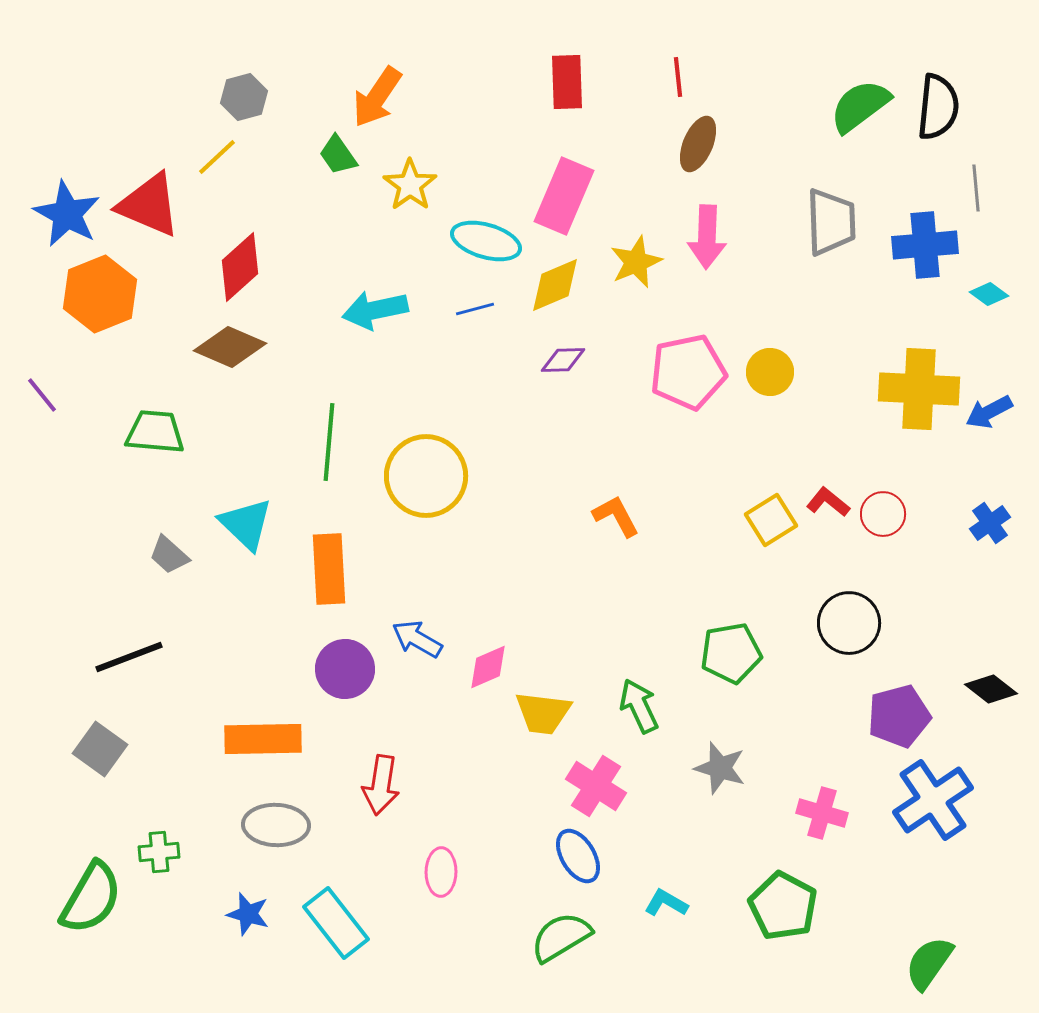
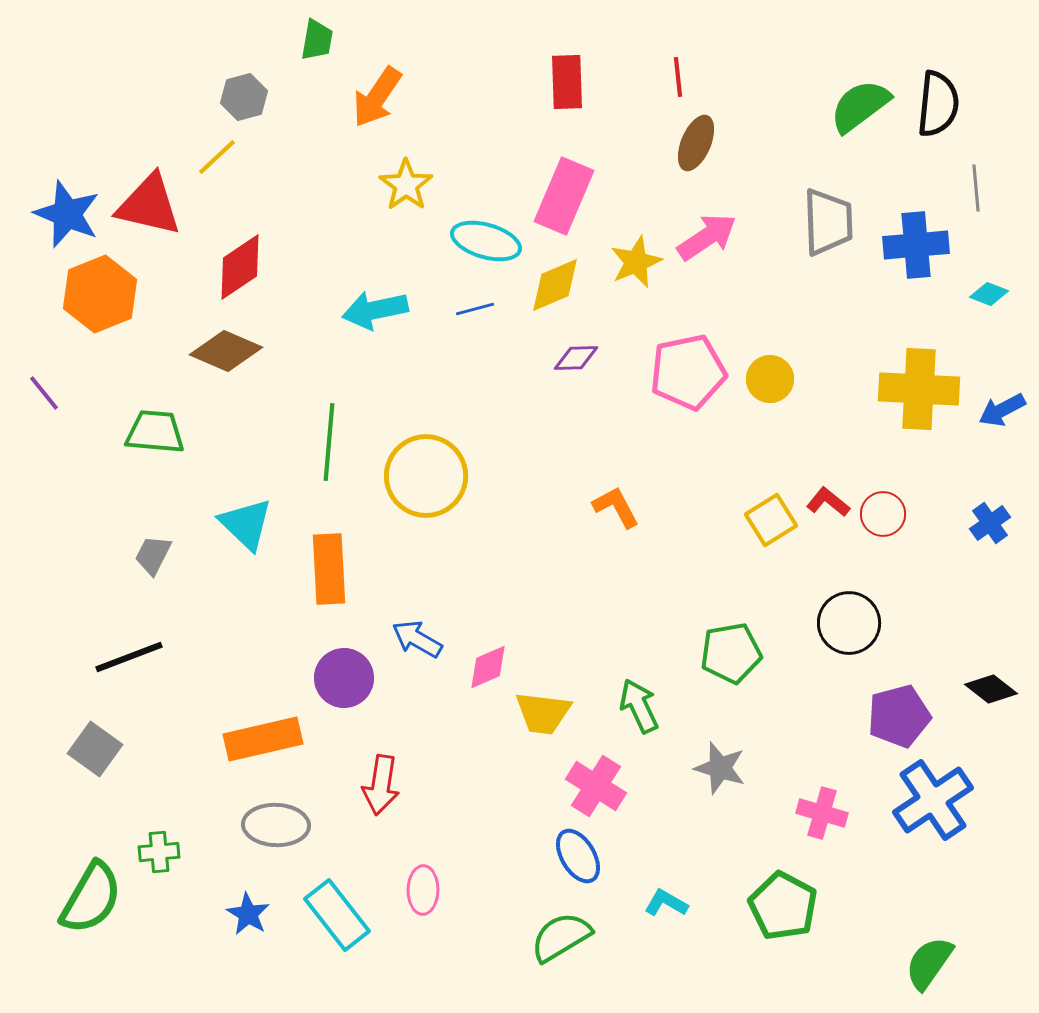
black semicircle at (938, 107): moved 3 px up
brown ellipse at (698, 144): moved 2 px left, 1 px up
green trapezoid at (338, 155): moved 21 px left, 115 px up; rotated 135 degrees counterclockwise
yellow star at (410, 185): moved 4 px left
red triangle at (149, 205): rotated 10 degrees counterclockwise
blue star at (67, 214): rotated 6 degrees counterclockwise
gray trapezoid at (831, 222): moved 3 px left
pink arrow at (707, 237): rotated 126 degrees counterclockwise
blue cross at (925, 245): moved 9 px left
red diamond at (240, 267): rotated 8 degrees clockwise
cyan diamond at (989, 294): rotated 15 degrees counterclockwise
brown diamond at (230, 347): moved 4 px left, 4 px down
purple diamond at (563, 360): moved 13 px right, 2 px up
yellow circle at (770, 372): moved 7 px down
purple line at (42, 395): moved 2 px right, 2 px up
blue arrow at (989, 412): moved 13 px right, 2 px up
orange L-shape at (616, 516): moved 9 px up
gray trapezoid at (169, 555): moved 16 px left; rotated 75 degrees clockwise
purple circle at (345, 669): moved 1 px left, 9 px down
orange rectangle at (263, 739): rotated 12 degrees counterclockwise
gray square at (100, 749): moved 5 px left
pink ellipse at (441, 872): moved 18 px left, 18 px down
blue star at (248, 914): rotated 15 degrees clockwise
cyan rectangle at (336, 923): moved 1 px right, 8 px up
